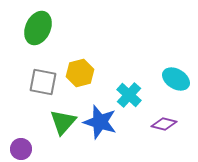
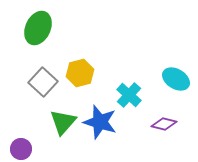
gray square: rotated 32 degrees clockwise
